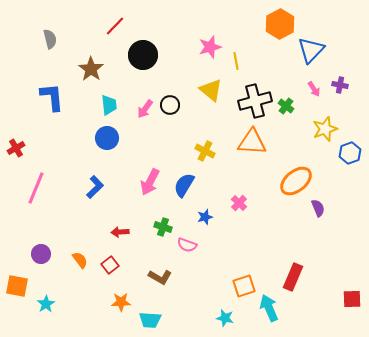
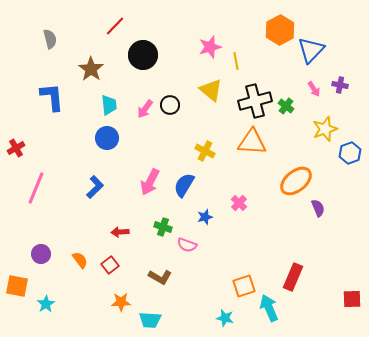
orange hexagon at (280, 24): moved 6 px down
